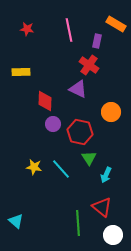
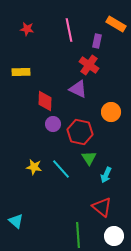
green line: moved 12 px down
white circle: moved 1 px right, 1 px down
